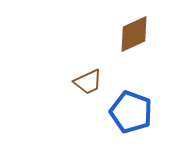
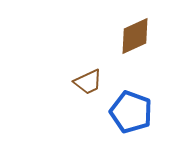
brown diamond: moved 1 px right, 2 px down
